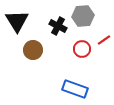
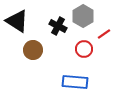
gray hexagon: rotated 25 degrees counterclockwise
black triangle: rotated 25 degrees counterclockwise
red line: moved 6 px up
red circle: moved 2 px right
blue rectangle: moved 7 px up; rotated 15 degrees counterclockwise
